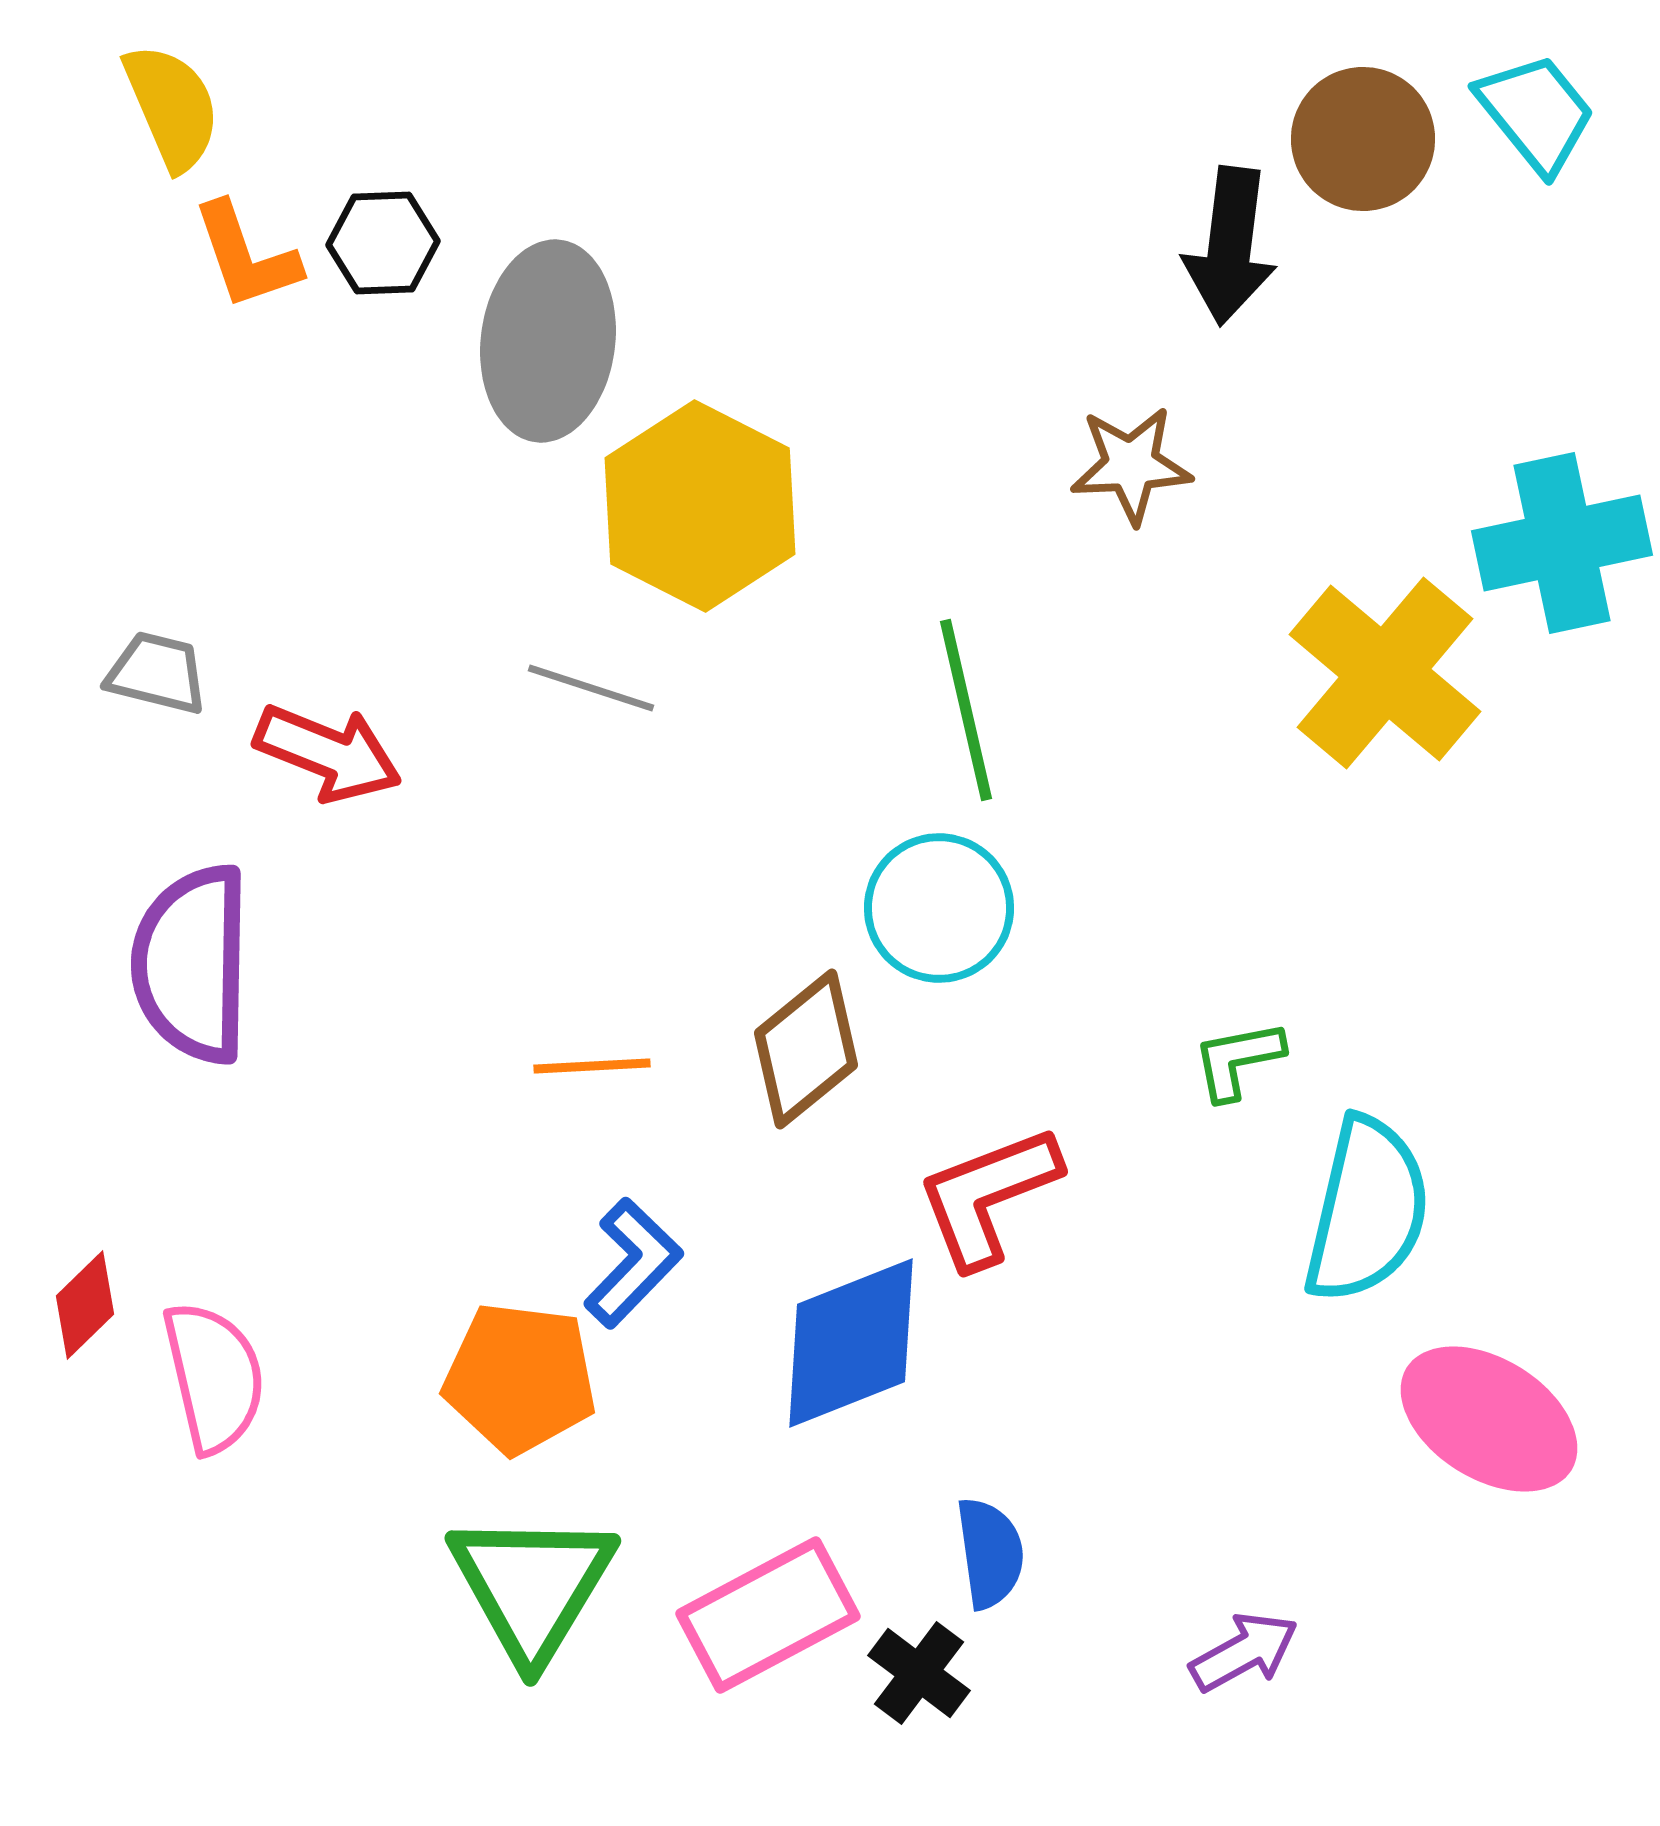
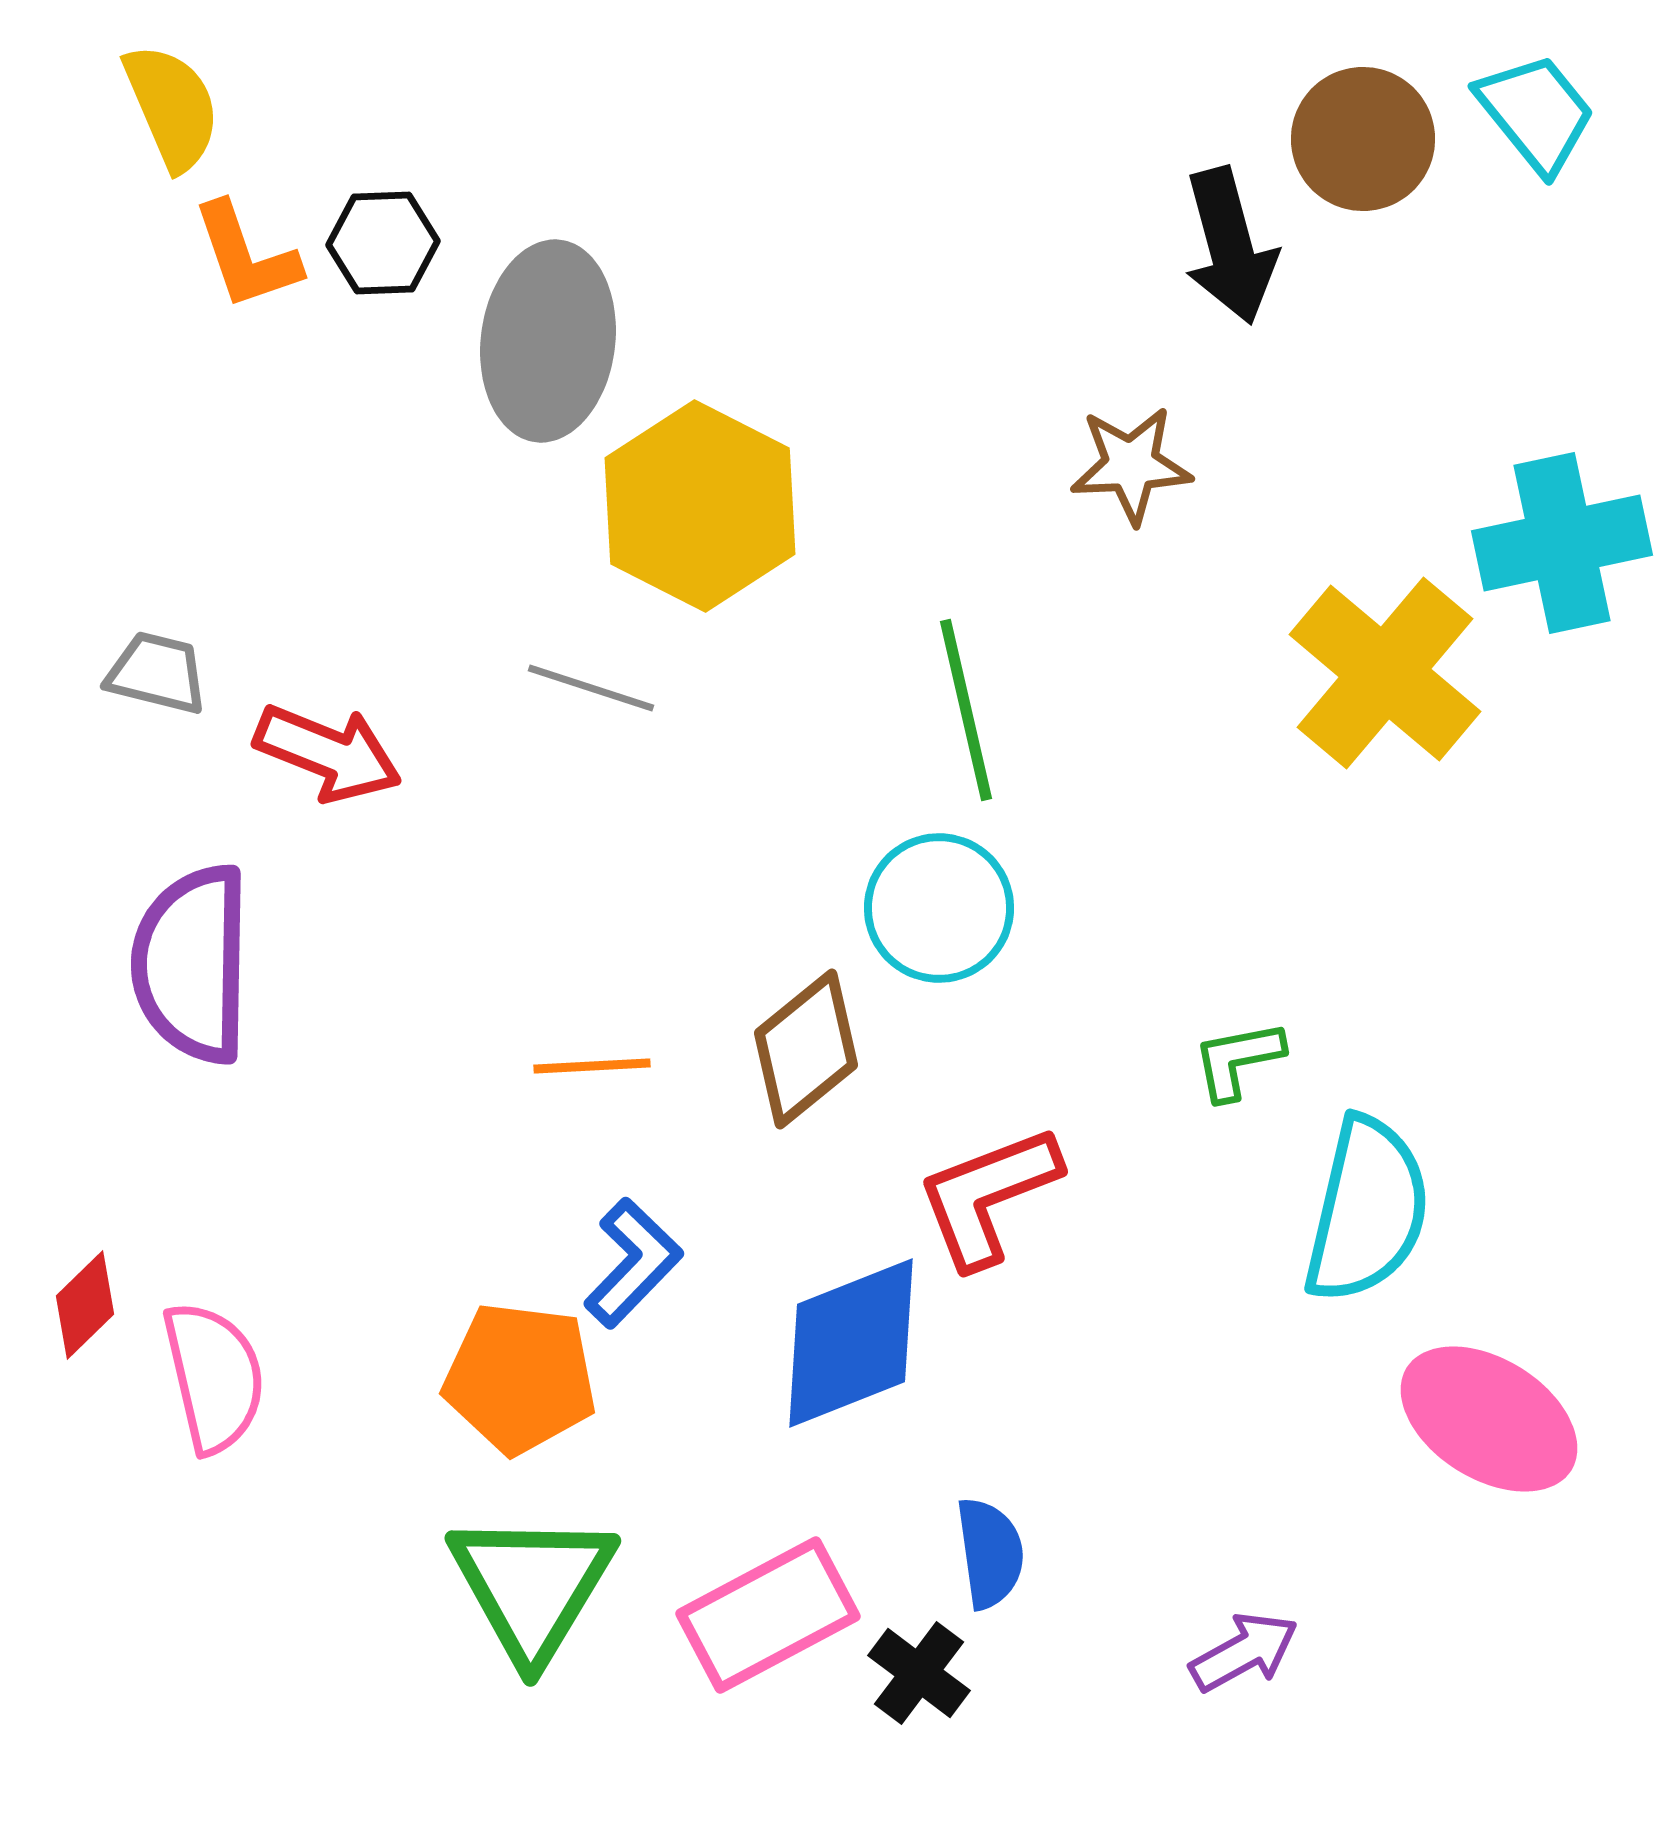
black arrow: rotated 22 degrees counterclockwise
